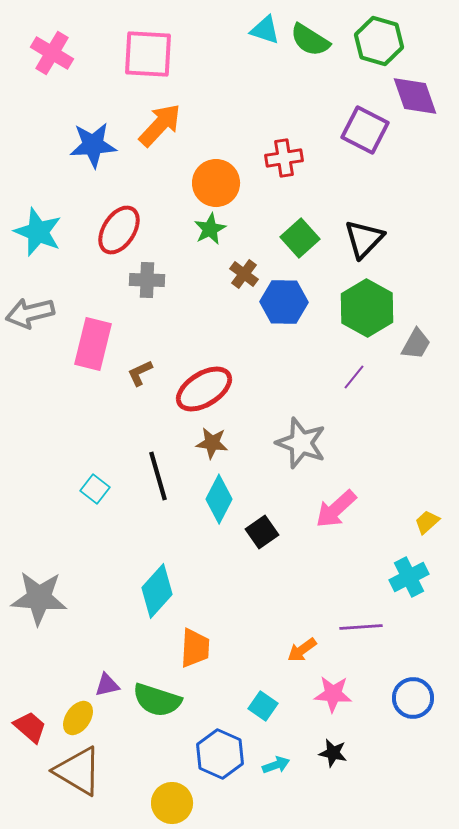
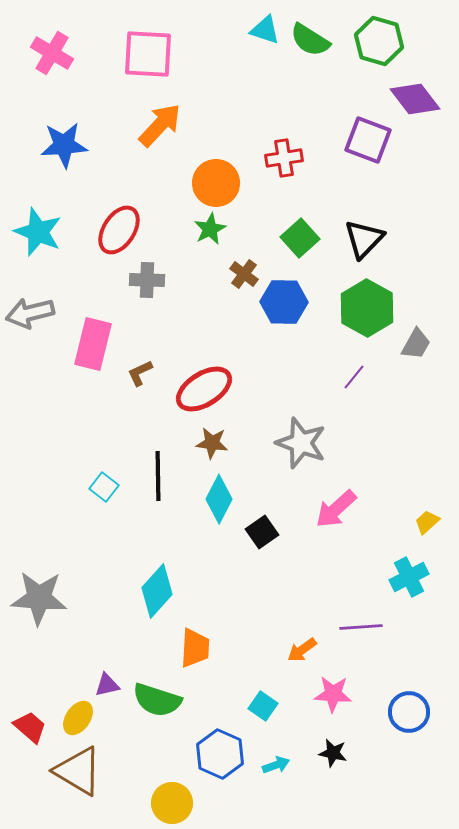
purple diamond at (415, 96): moved 3 px down; rotated 18 degrees counterclockwise
purple square at (365, 130): moved 3 px right, 10 px down; rotated 6 degrees counterclockwise
blue star at (93, 145): moved 29 px left
black line at (158, 476): rotated 15 degrees clockwise
cyan square at (95, 489): moved 9 px right, 2 px up
blue circle at (413, 698): moved 4 px left, 14 px down
